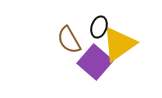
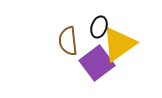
brown semicircle: moved 1 px left, 1 px down; rotated 24 degrees clockwise
purple square: moved 2 px right, 1 px down; rotated 12 degrees clockwise
